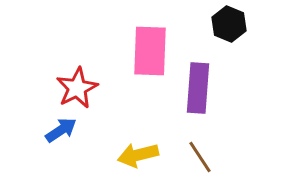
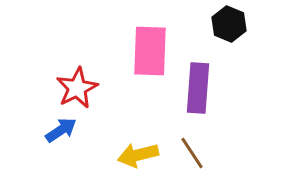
brown line: moved 8 px left, 4 px up
